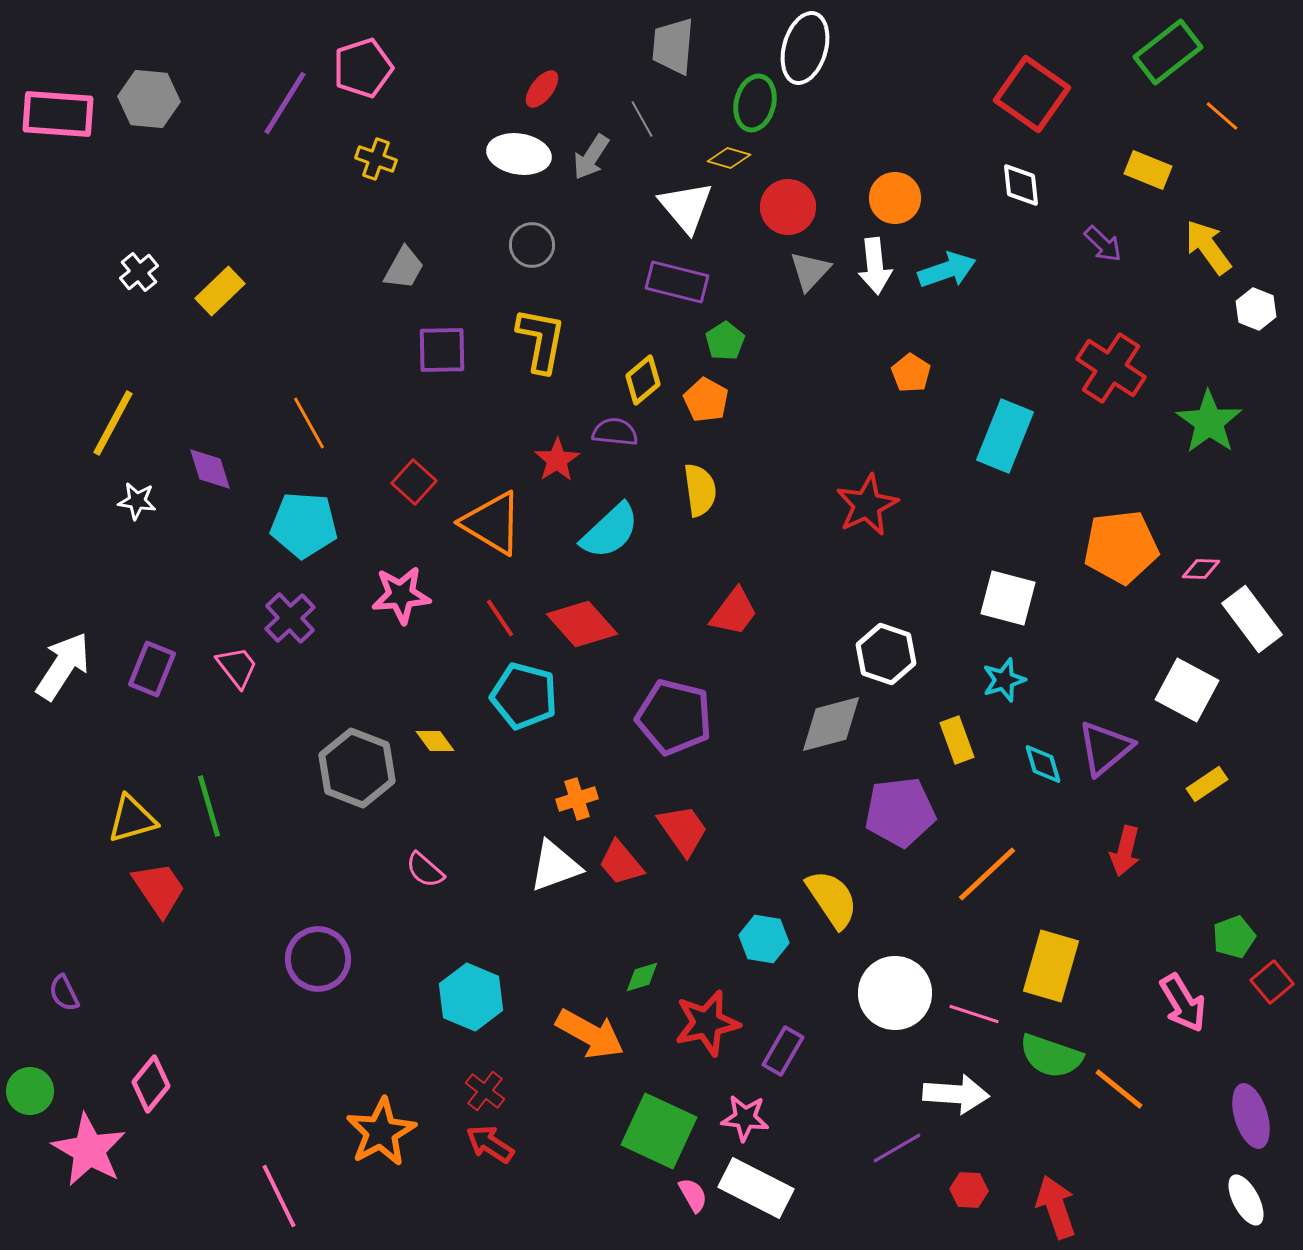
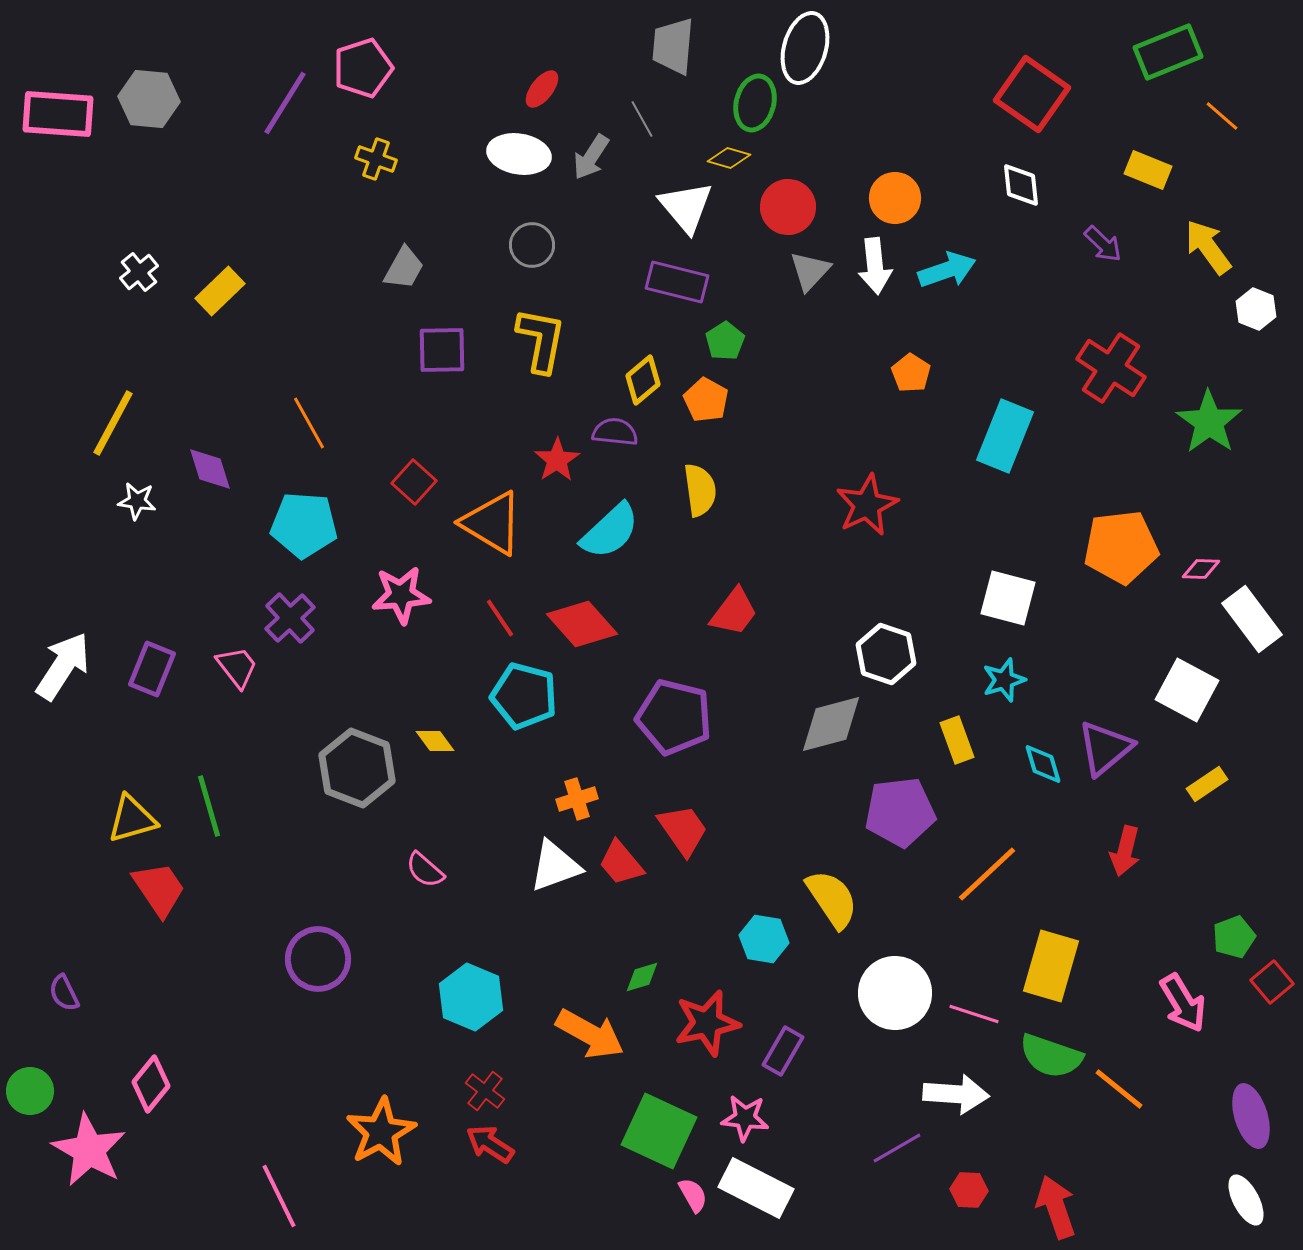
green rectangle at (1168, 52): rotated 16 degrees clockwise
